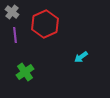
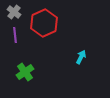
gray cross: moved 2 px right
red hexagon: moved 1 px left, 1 px up
cyan arrow: rotated 152 degrees clockwise
